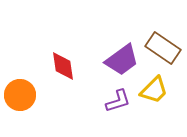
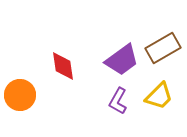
brown rectangle: rotated 64 degrees counterclockwise
yellow trapezoid: moved 5 px right, 6 px down
purple L-shape: rotated 136 degrees clockwise
